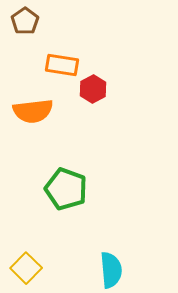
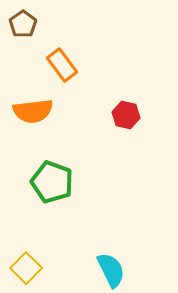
brown pentagon: moved 2 px left, 3 px down
orange rectangle: rotated 44 degrees clockwise
red hexagon: moved 33 px right, 26 px down; rotated 20 degrees counterclockwise
green pentagon: moved 14 px left, 7 px up
cyan semicircle: rotated 21 degrees counterclockwise
